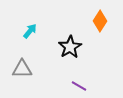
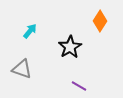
gray triangle: rotated 20 degrees clockwise
